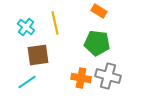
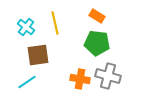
orange rectangle: moved 2 px left, 5 px down
orange cross: moved 1 px left, 1 px down
